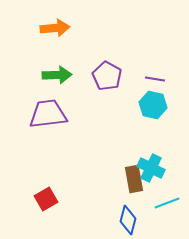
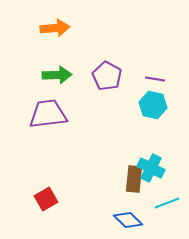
brown rectangle: rotated 16 degrees clockwise
blue diamond: rotated 60 degrees counterclockwise
